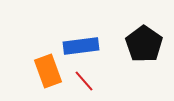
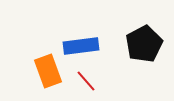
black pentagon: rotated 9 degrees clockwise
red line: moved 2 px right
